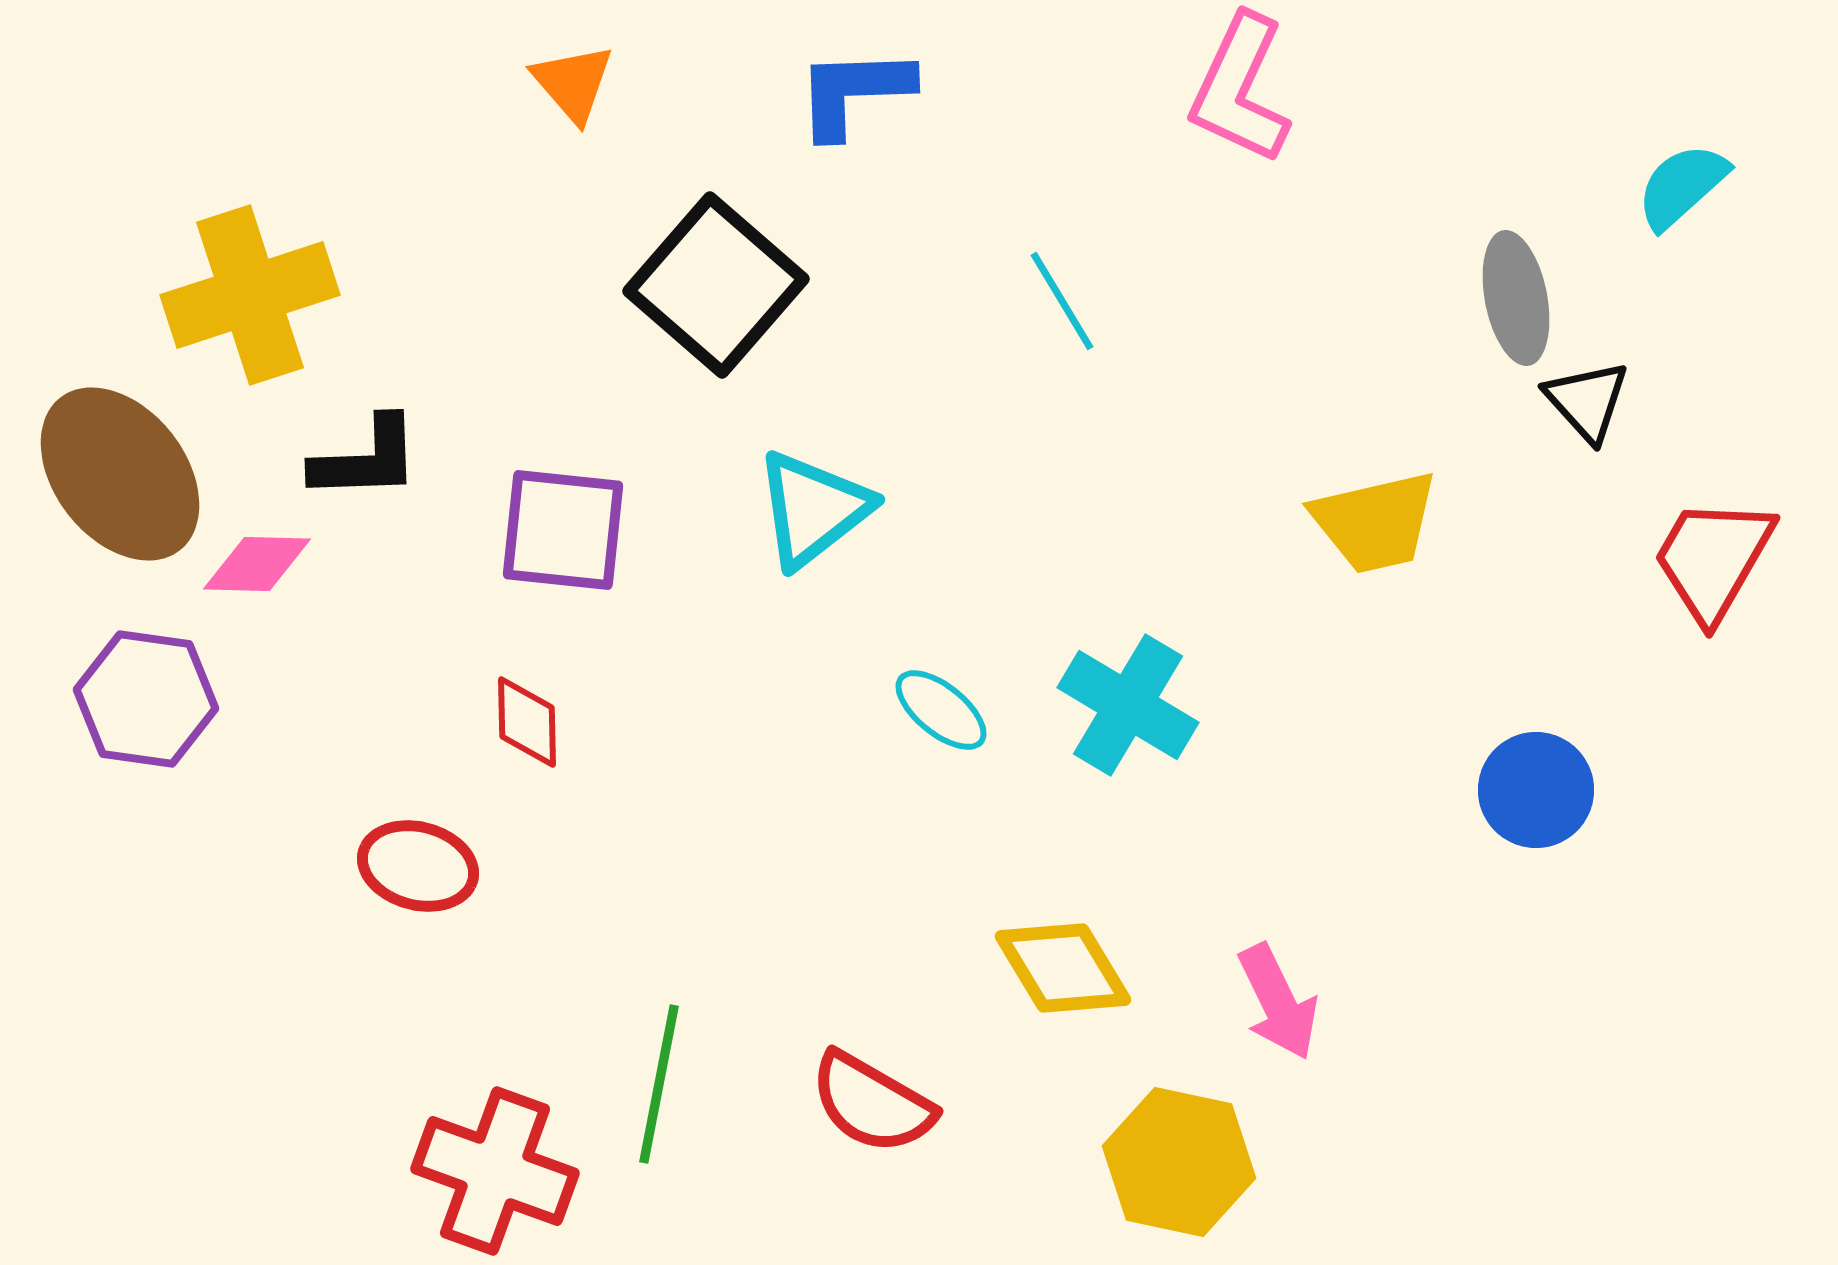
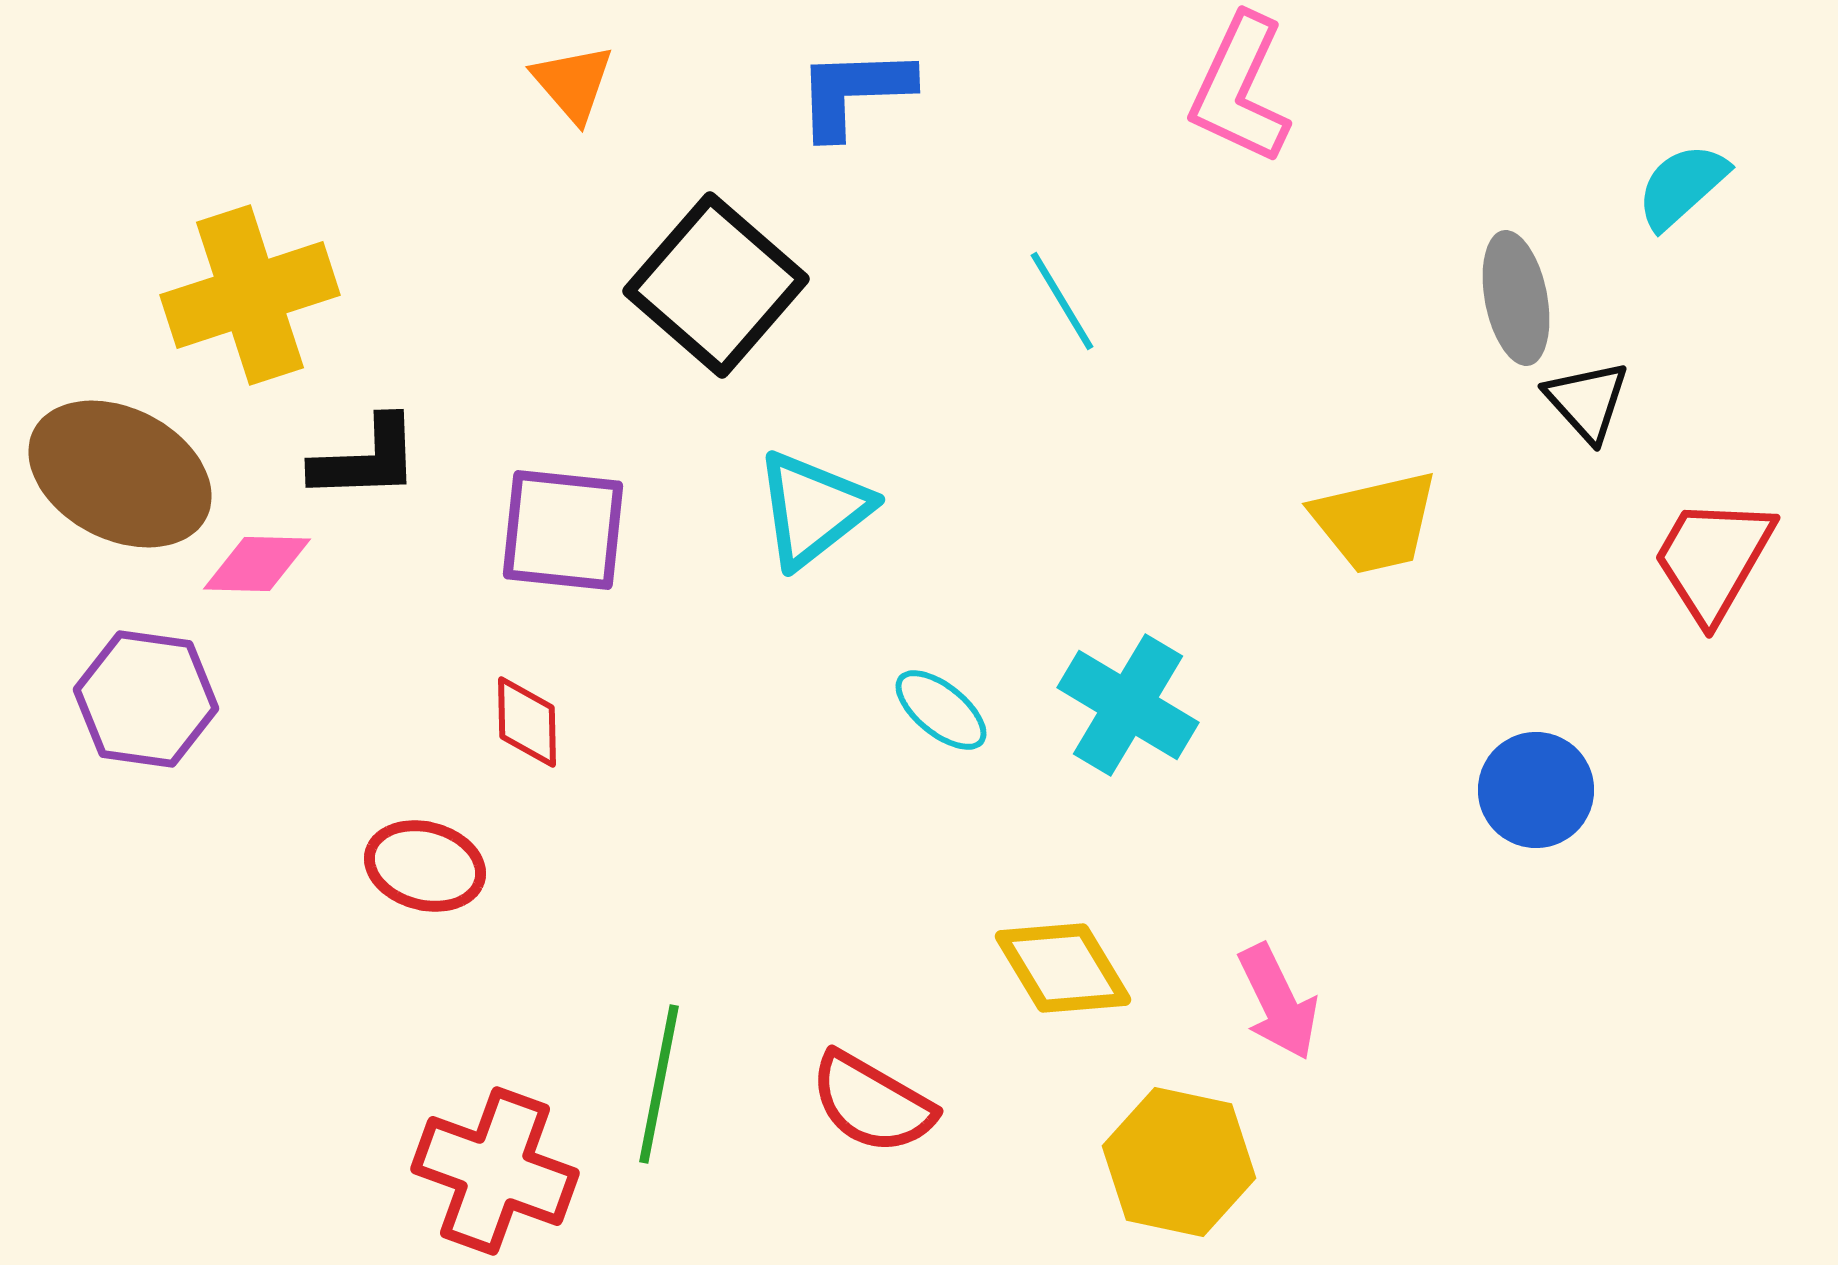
brown ellipse: rotated 25 degrees counterclockwise
red ellipse: moved 7 px right
